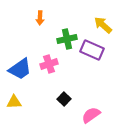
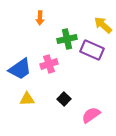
yellow triangle: moved 13 px right, 3 px up
